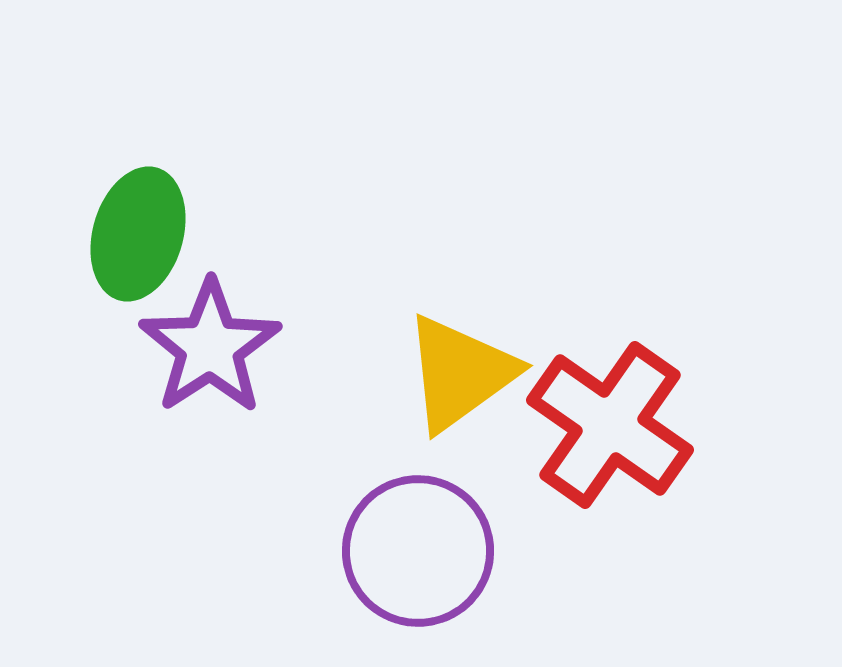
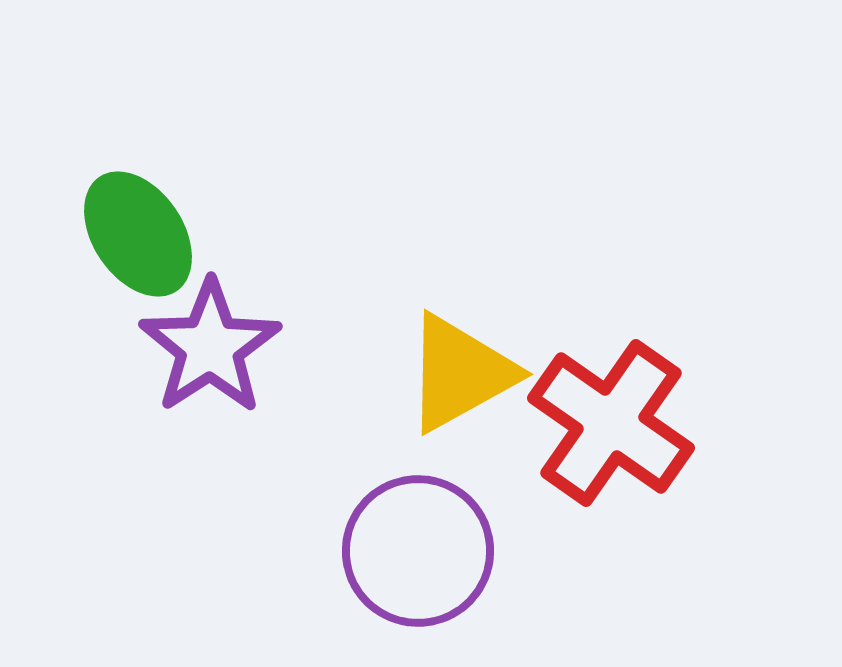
green ellipse: rotated 50 degrees counterclockwise
yellow triangle: rotated 7 degrees clockwise
red cross: moved 1 px right, 2 px up
